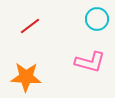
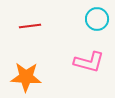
red line: rotated 30 degrees clockwise
pink L-shape: moved 1 px left
